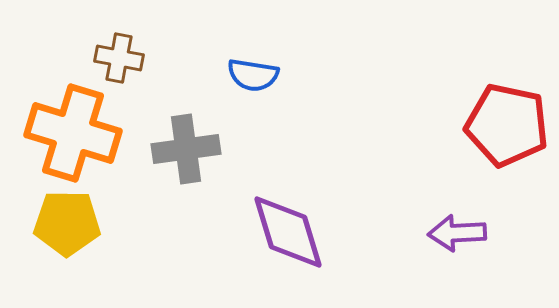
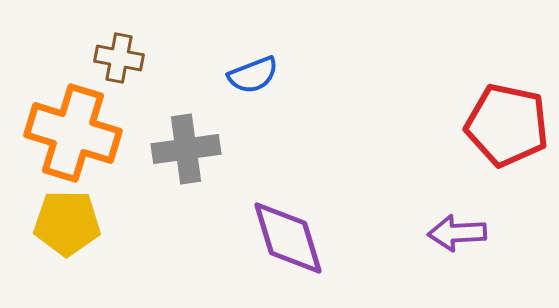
blue semicircle: rotated 30 degrees counterclockwise
purple diamond: moved 6 px down
